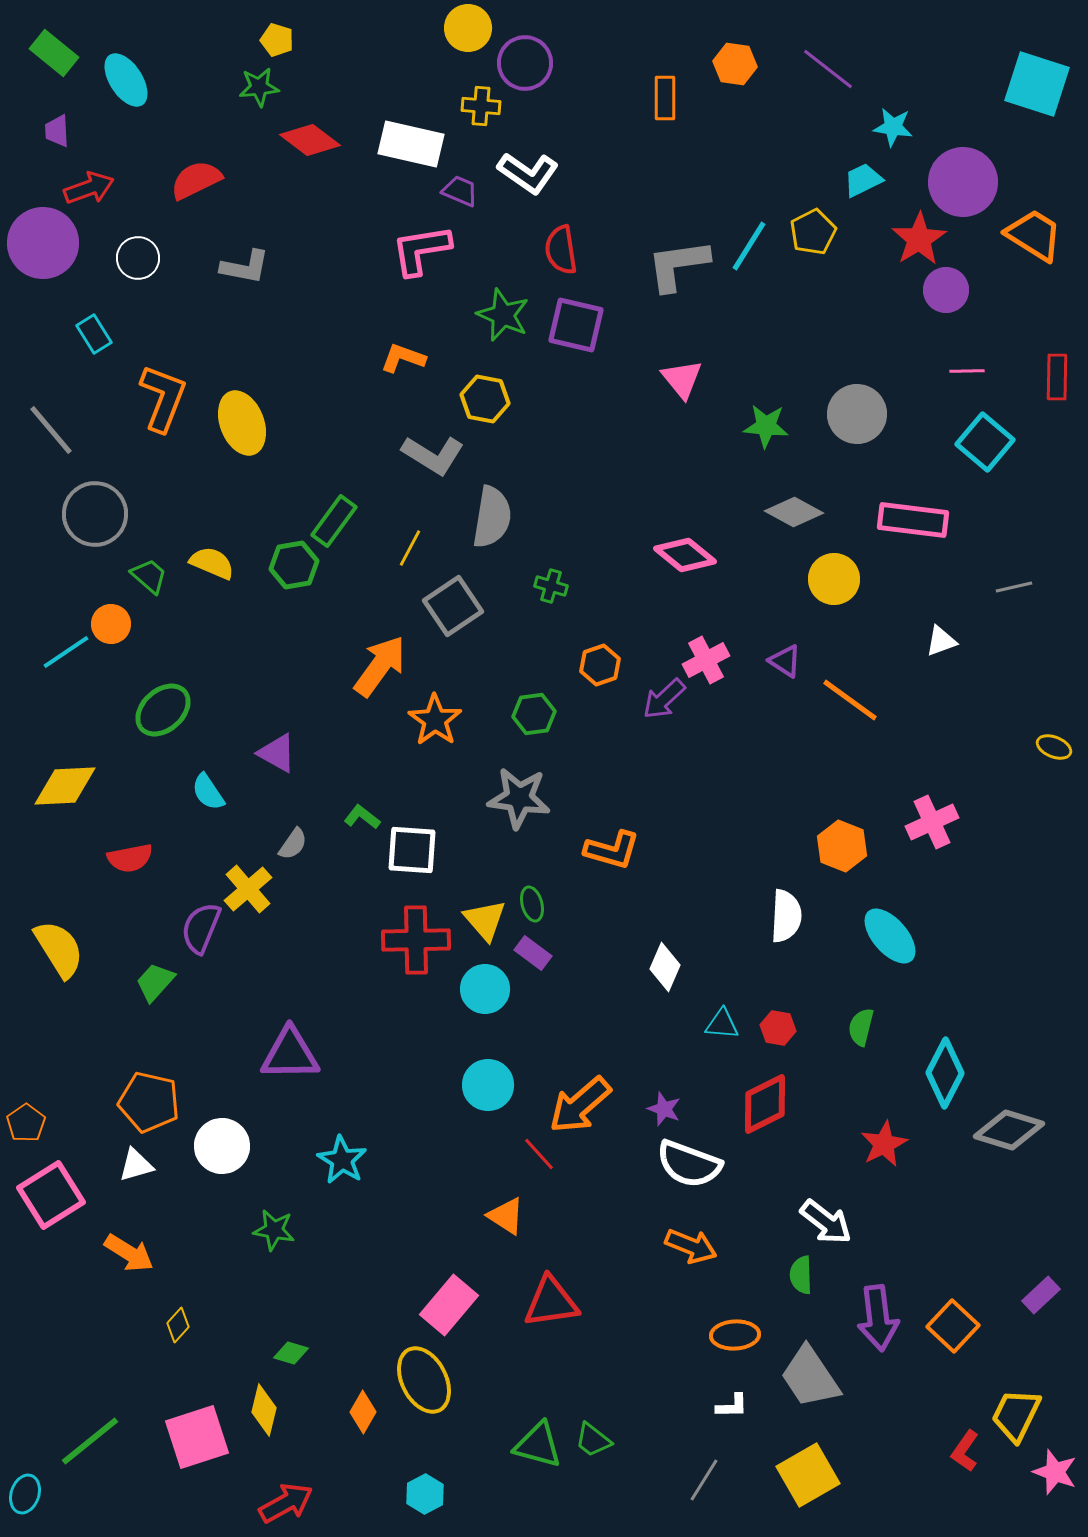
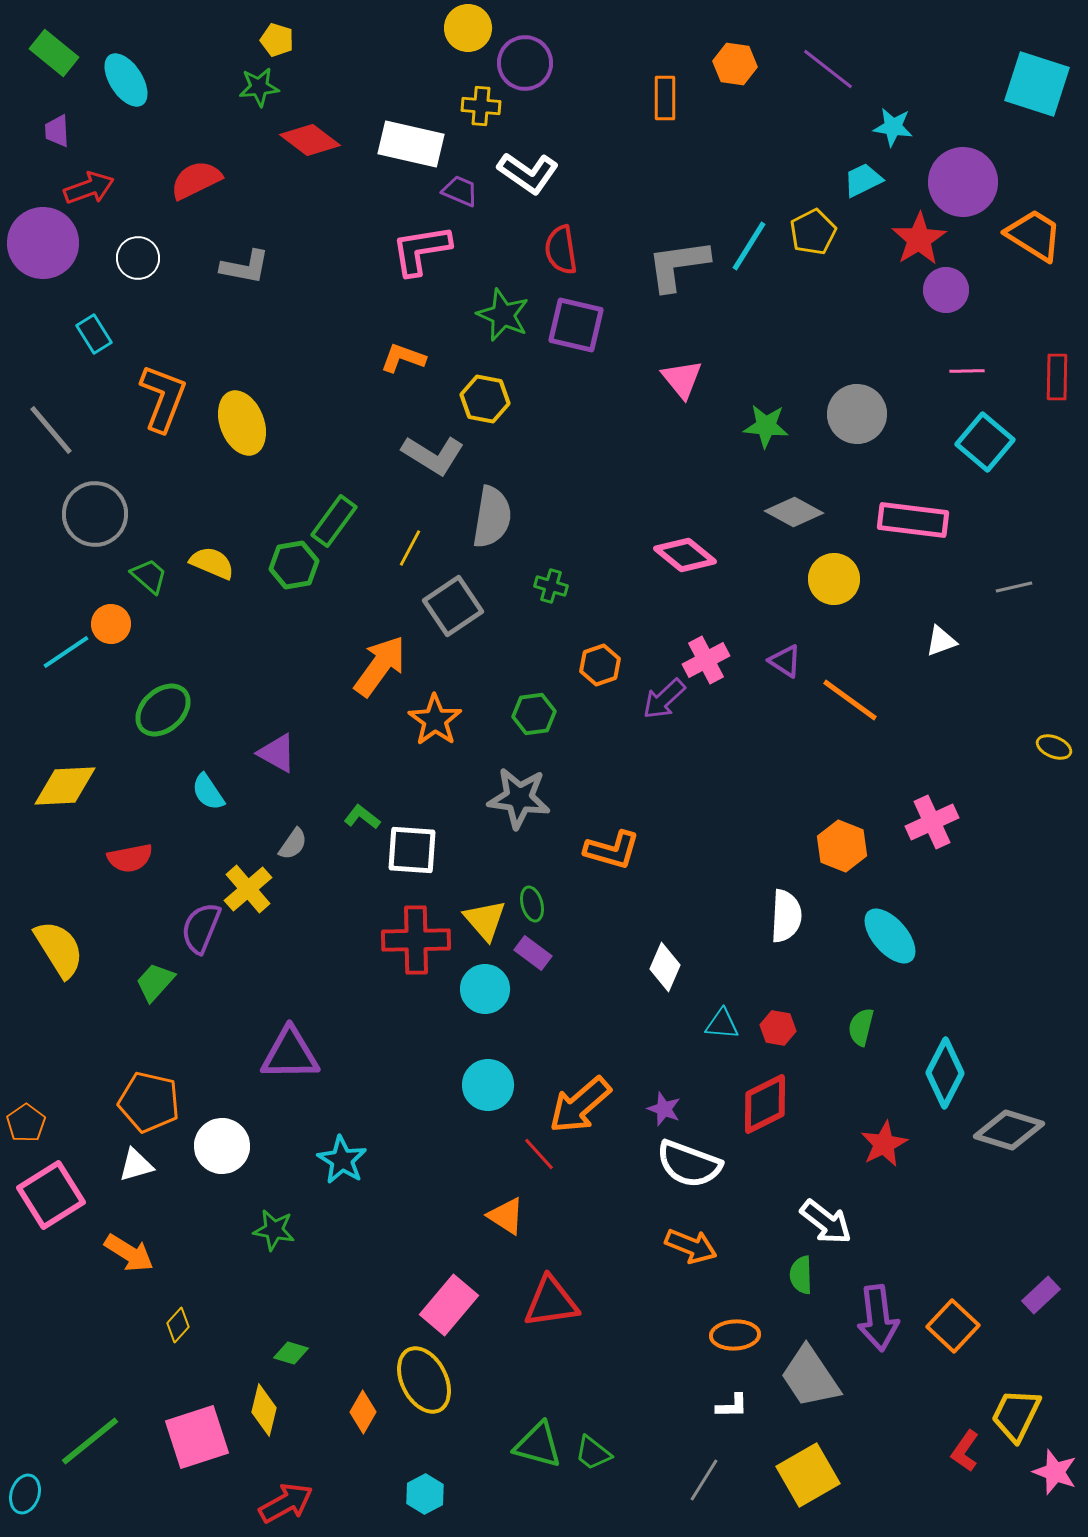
green trapezoid at (593, 1440): moved 13 px down
